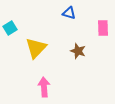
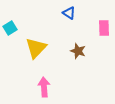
blue triangle: rotated 16 degrees clockwise
pink rectangle: moved 1 px right
